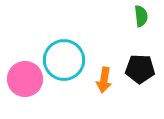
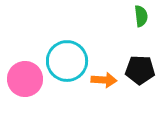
cyan circle: moved 3 px right, 1 px down
black pentagon: moved 1 px down
orange arrow: rotated 95 degrees counterclockwise
